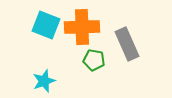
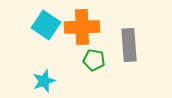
cyan square: rotated 12 degrees clockwise
gray rectangle: moved 2 px right, 1 px down; rotated 20 degrees clockwise
